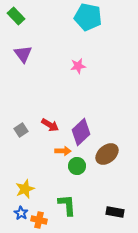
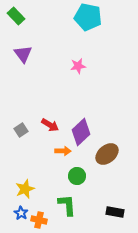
green circle: moved 10 px down
